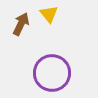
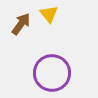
brown arrow: rotated 10 degrees clockwise
